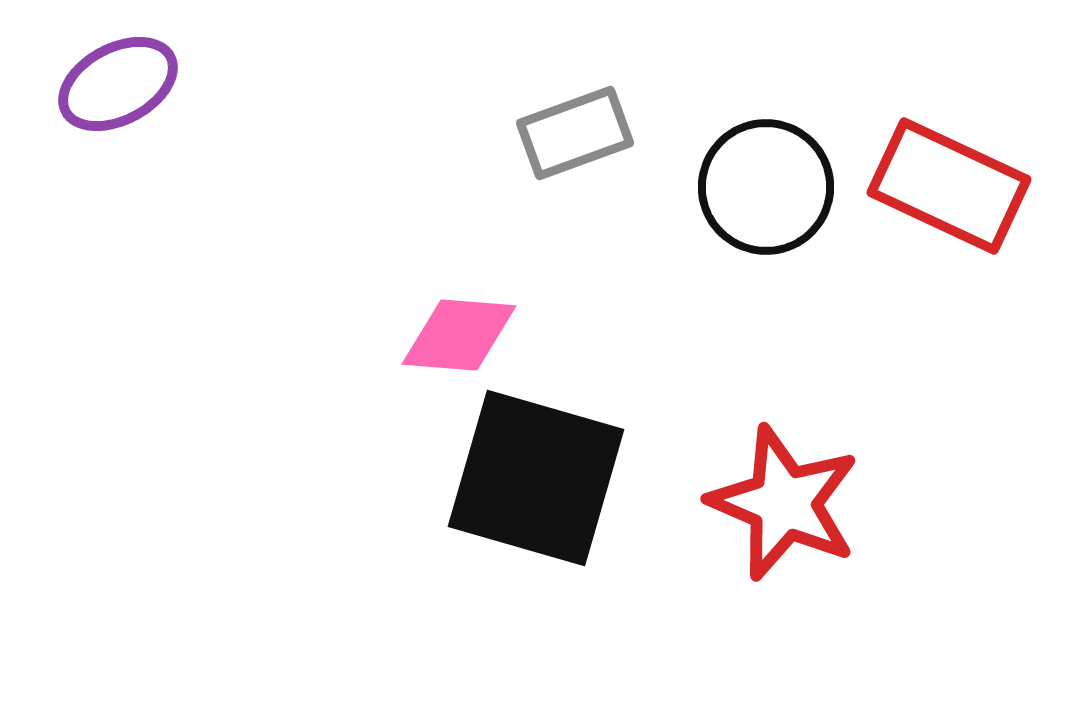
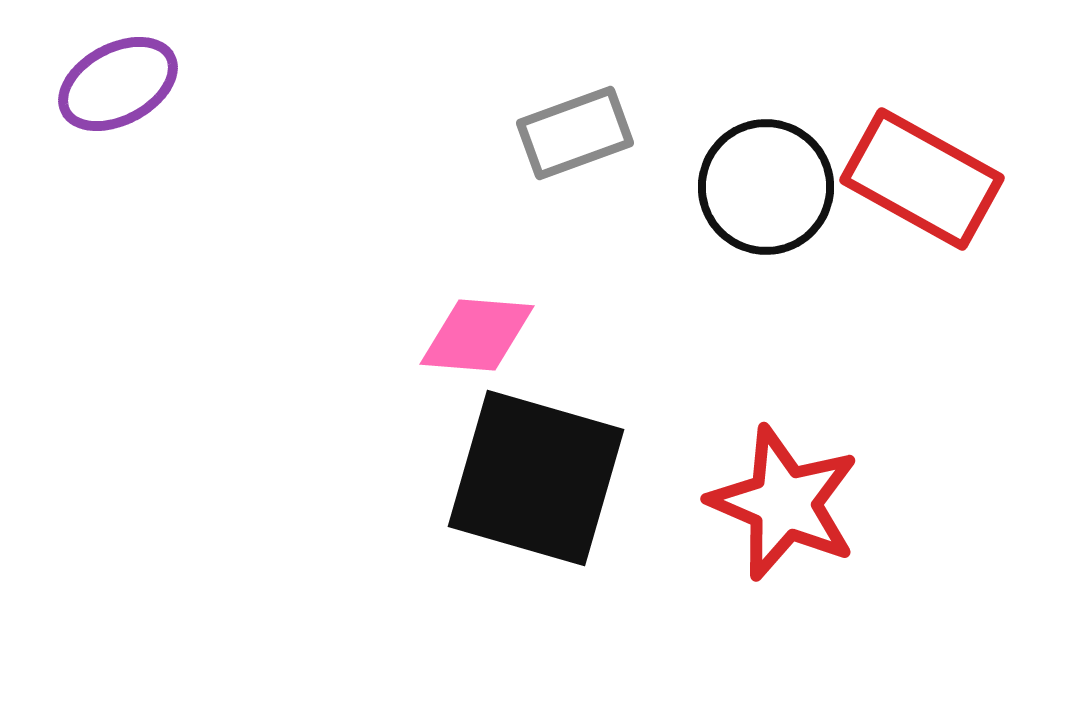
red rectangle: moved 27 px left, 7 px up; rotated 4 degrees clockwise
pink diamond: moved 18 px right
